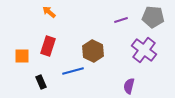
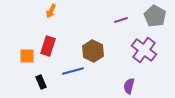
orange arrow: moved 2 px right, 1 px up; rotated 104 degrees counterclockwise
gray pentagon: moved 2 px right, 1 px up; rotated 25 degrees clockwise
orange square: moved 5 px right
